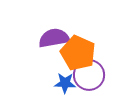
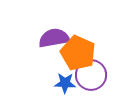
purple circle: moved 2 px right
